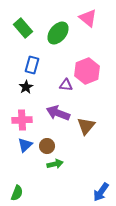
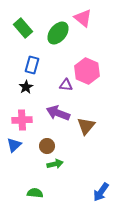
pink triangle: moved 5 px left
pink hexagon: rotated 15 degrees counterclockwise
blue triangle: moved 11 px left
green semicircle: moved 18 px right; rotated 105 degrees counterclockwise
